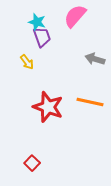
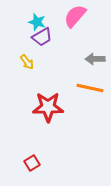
purple trapezoid: rotated 80 degrees clockwise
gray arrow: rotated 18 degrees counterclockwise
orange line: moved 14 px up
red star: rotated 20 degrees counterclockwise
red square: rotated 14 degrees clockwise
